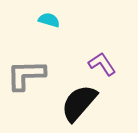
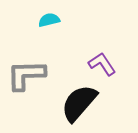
cyan semicircle: rotated 30 degrees counterclockwise
